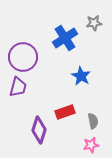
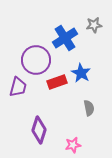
gray star: moved 2 px down
purple circle: moved 13 px right, 3 px down
blue star: moved 3 px up
red rectangle: moved 8 px left, 30 px up
gray semicircle: moved 4 px left, 13 px up
pink star: moved 18 px left
